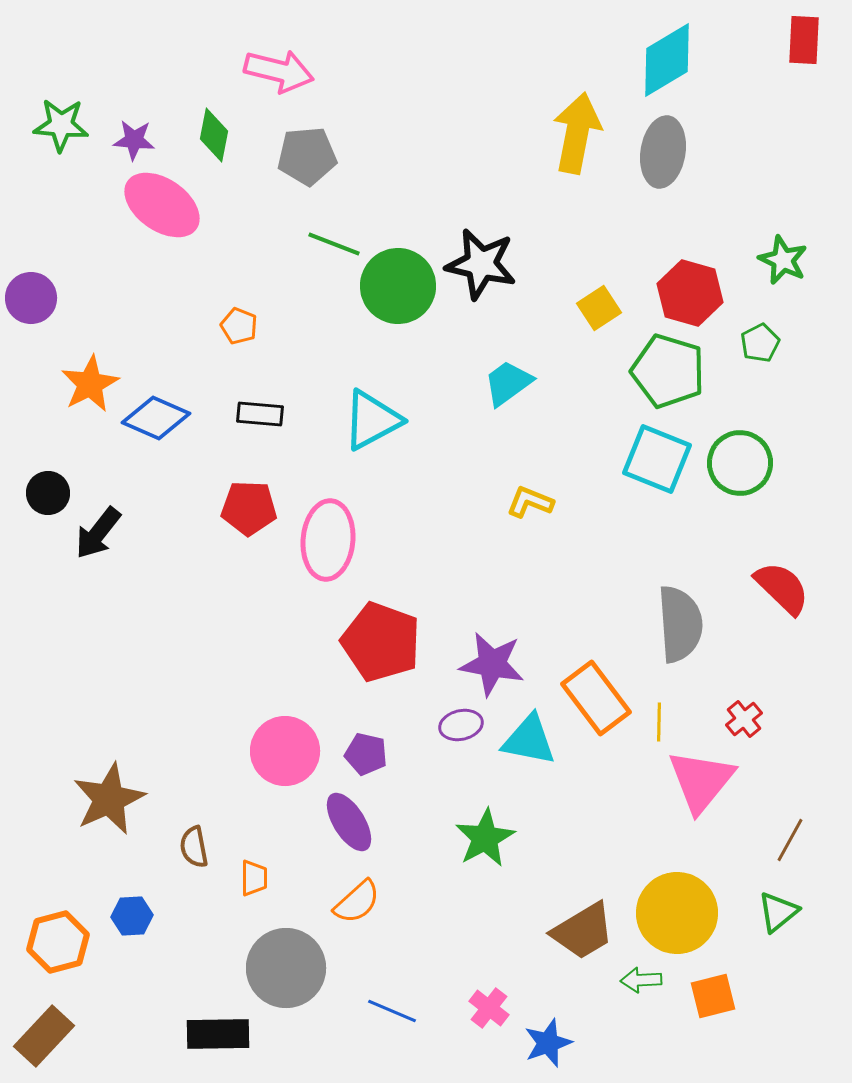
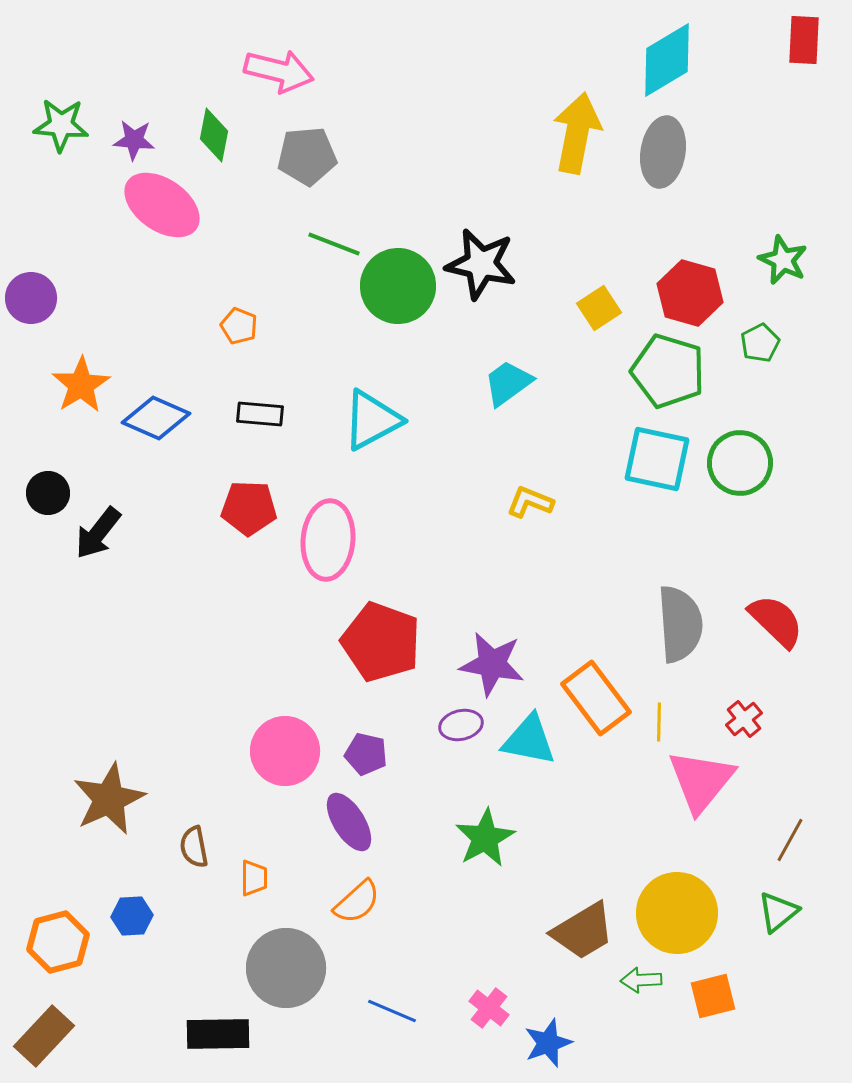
orange star at (90, 384): moved 9 px left, 1 px down; rotated 4 degrees counterclockwise
cyan square at (657, 459): rotated 10 degrees counterclockwise
red semicircle at (782, 588): moved 6 px left, 33 px down
